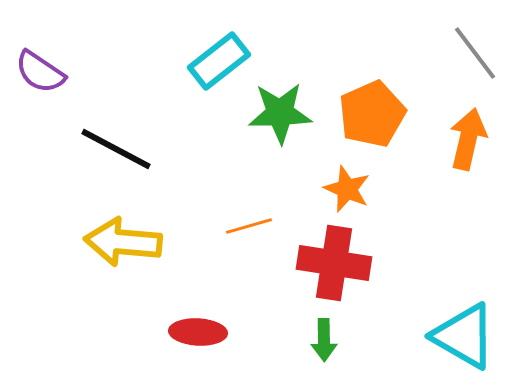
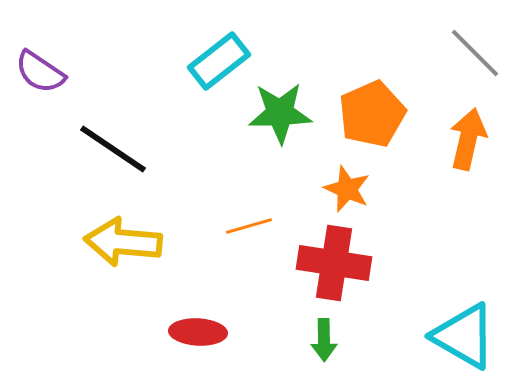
gray line: rotated 8 degrees counterclockwise
black line: moved 3 px left; rotated 6 degrees clockwise
